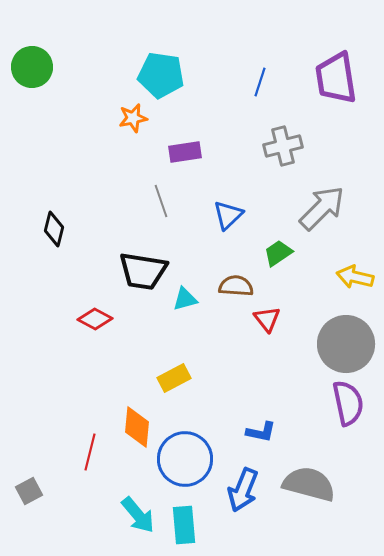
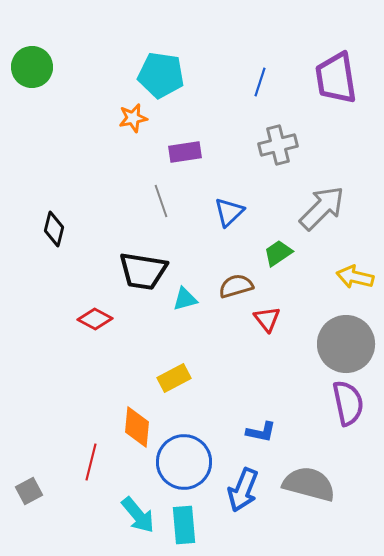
gray cross: moved 5 px left, 1 px up
blue triangle: moved 1 px right, 3 px up
brown semicircle: rotated 20 degrees counterclockwise
red line: moved 1 px right, 10 px down
blue circle: moved 1 px left, 3 px down
